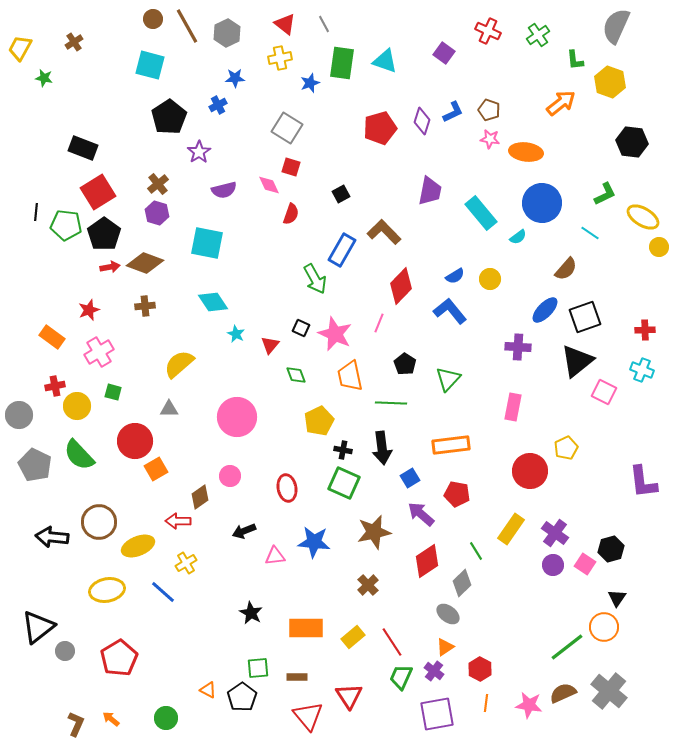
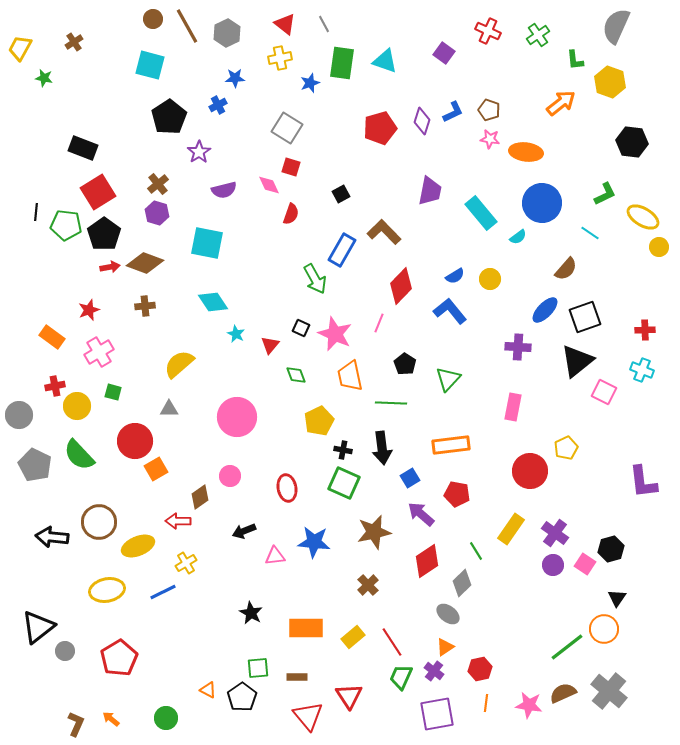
blue line at (163, 592): rotated 68 degrees counterclockwise
orange circle at (604, 627): moved 2 px down
red hexagon at (480, 669): rotated 20 degrees clockwise
